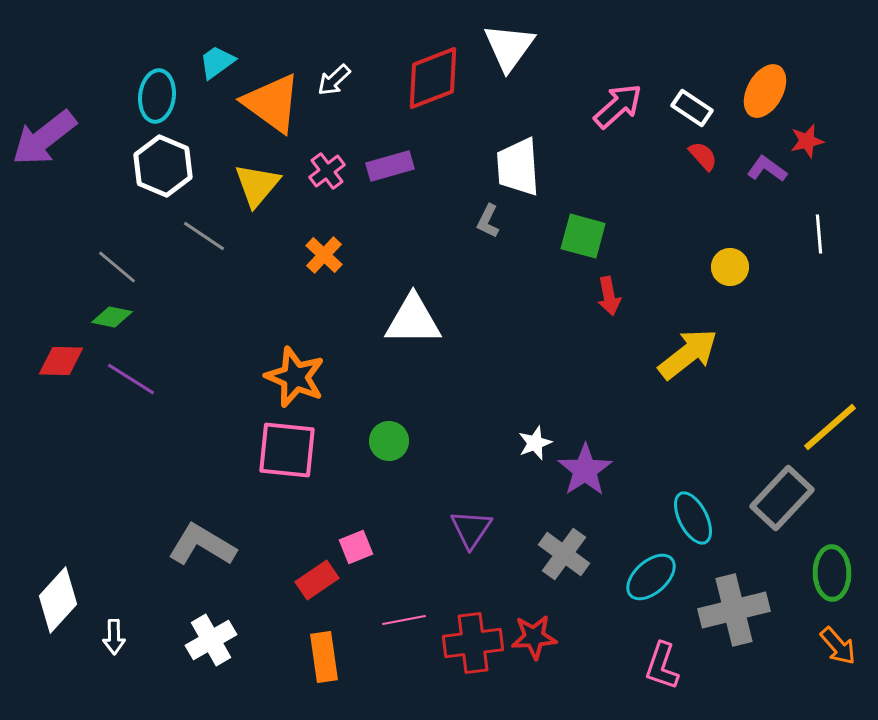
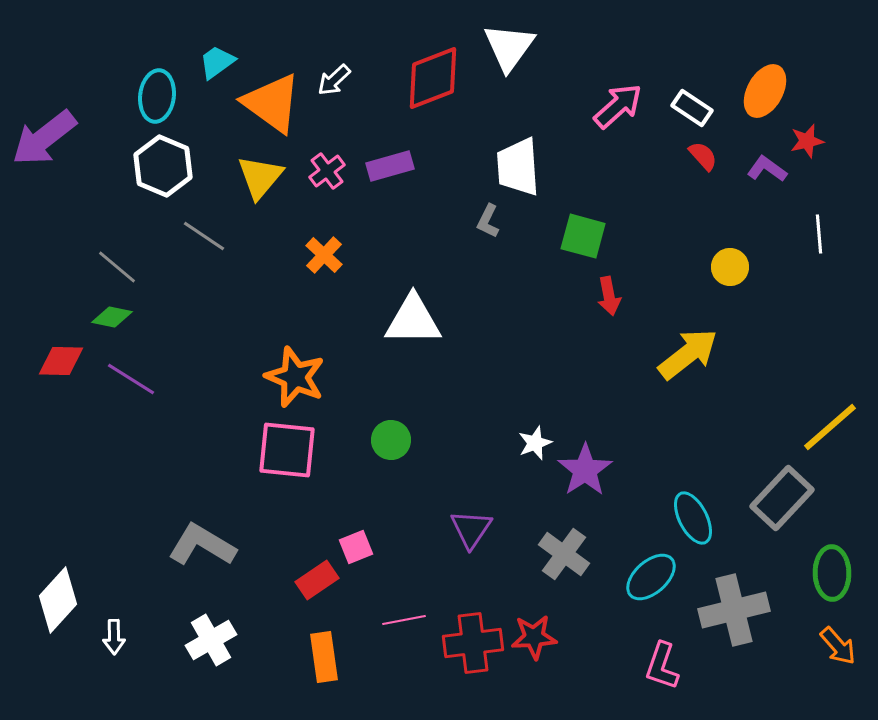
yellow triangle at (257, 185): moved 3 px right, 8 px up
green circle at (389, 441): moved 2 px right, 1 px up
